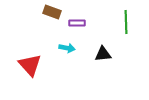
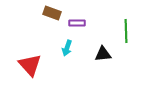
brown rectangle: moved 1 px down
green line: moved 9 px down
cyan arrow: rotated 98 degrees clockwise
